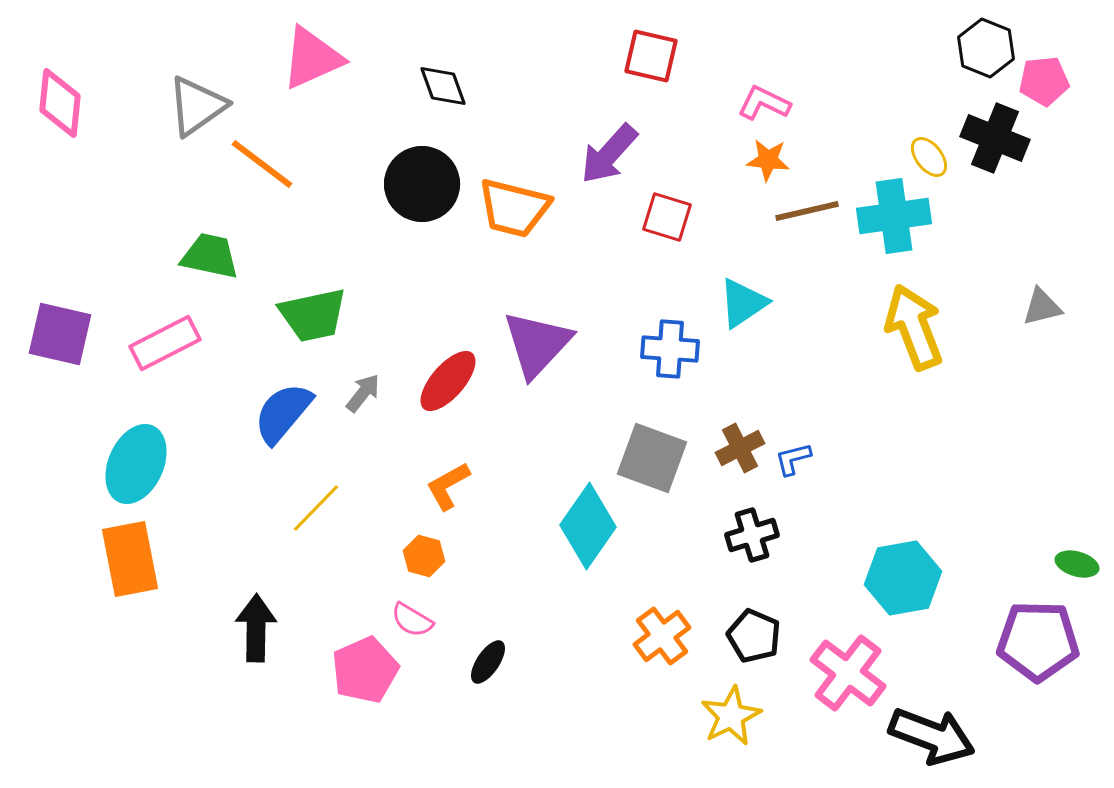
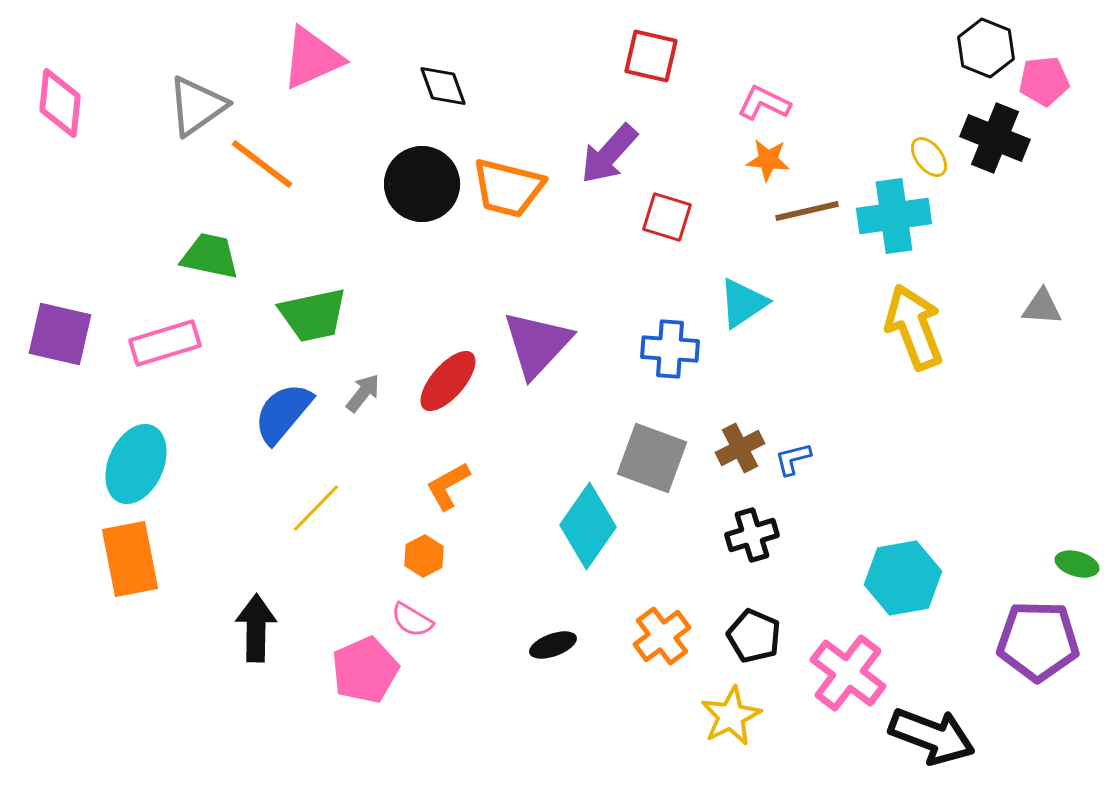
orange trapezoid at (514, 208): moved 6 px left, 20 px up
gray triangle at (1042, 307): rotated 18 degrees clockwise
pink rectangle at (165, 343): rotated 10 degrees clockwise
orange hexagon at (424, 556): rotated 18 degrees clockwise
black ellipse at (488, 662): moved 65 px right, 17 px up; rotated 36 degrees clockwise
